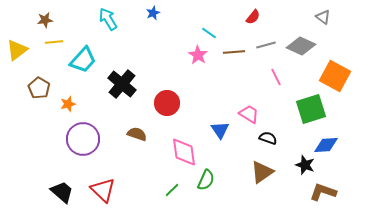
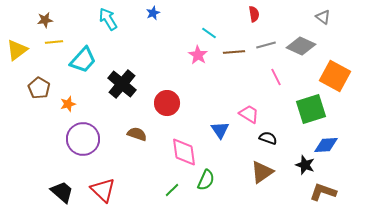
red semicircle: moved 1 px right, 3 px up; rotated 49 degrees counterclockwise
